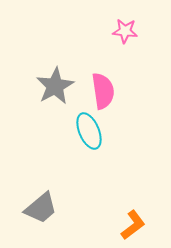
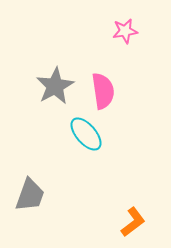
pink star: rotated 15 degrees counterclockwise
cyan ellipse: moved 3 px left, 3 px down; rotated 18 degrees counterclockwise
gray trapezoid: moved 11 px left, 13 px up; rotated 30 degrees counterclockwise
orange L-shape: moved 3 px up
